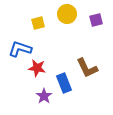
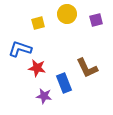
purple star: rotated 28 degrees counterclockwise
